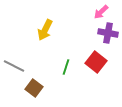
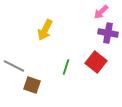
brown square: moved 2 px left, 3 px up; rotated 18 degrees counterclockwise
